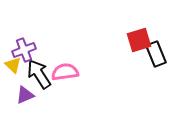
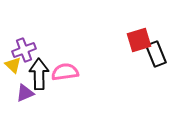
black arrow: rotated 32 degrees clockwise
purple triangle: moved 2 px up
